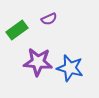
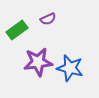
purple semicircle: moved 1 px left
purple star: rotated 12 degrees counterclockwise
